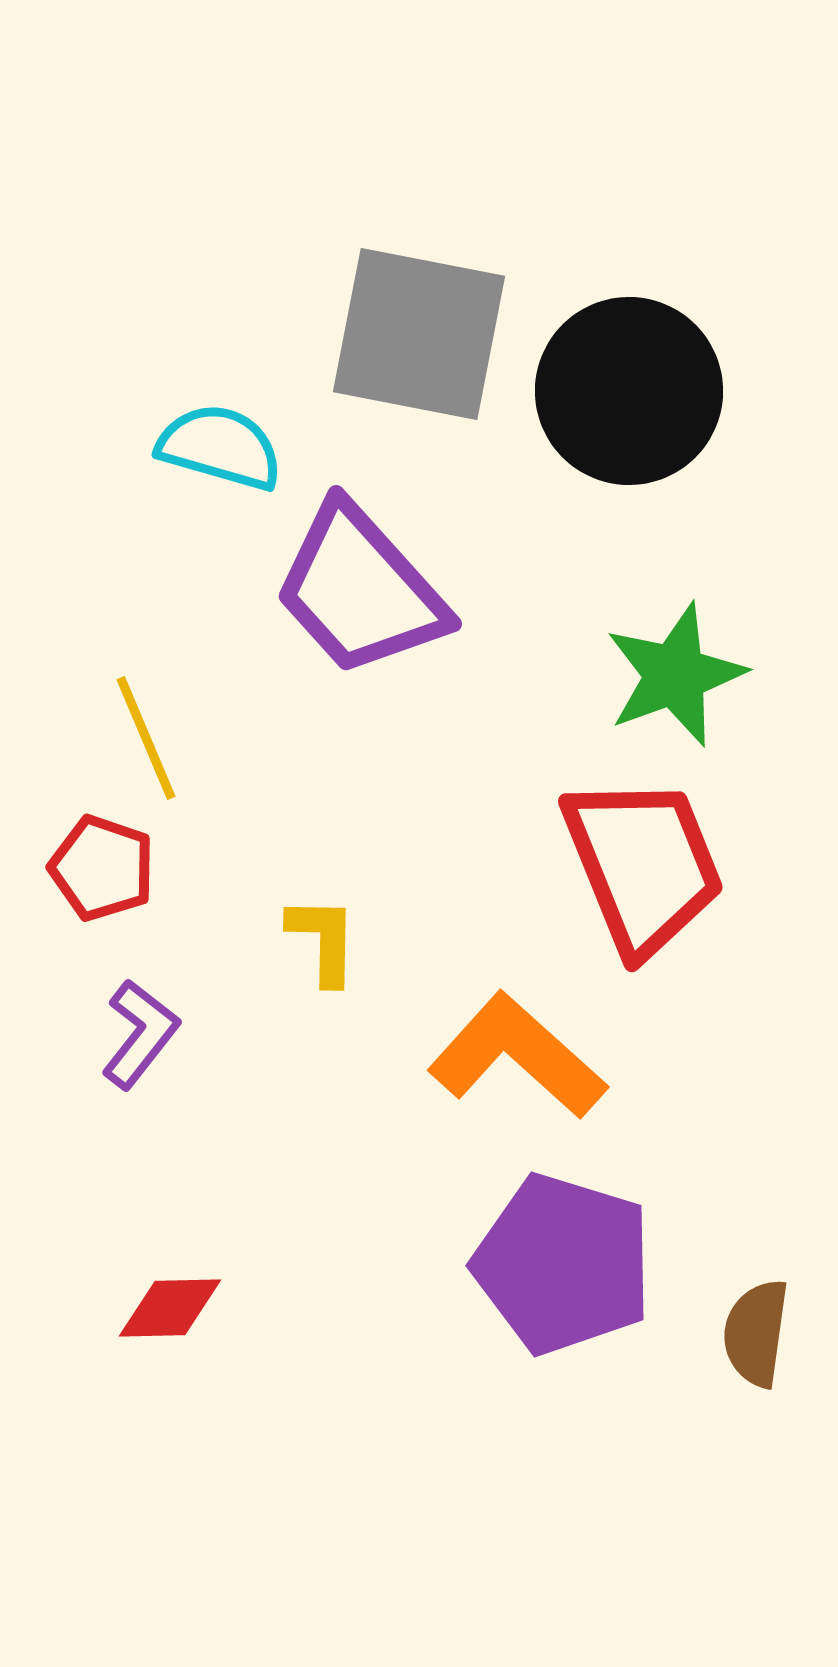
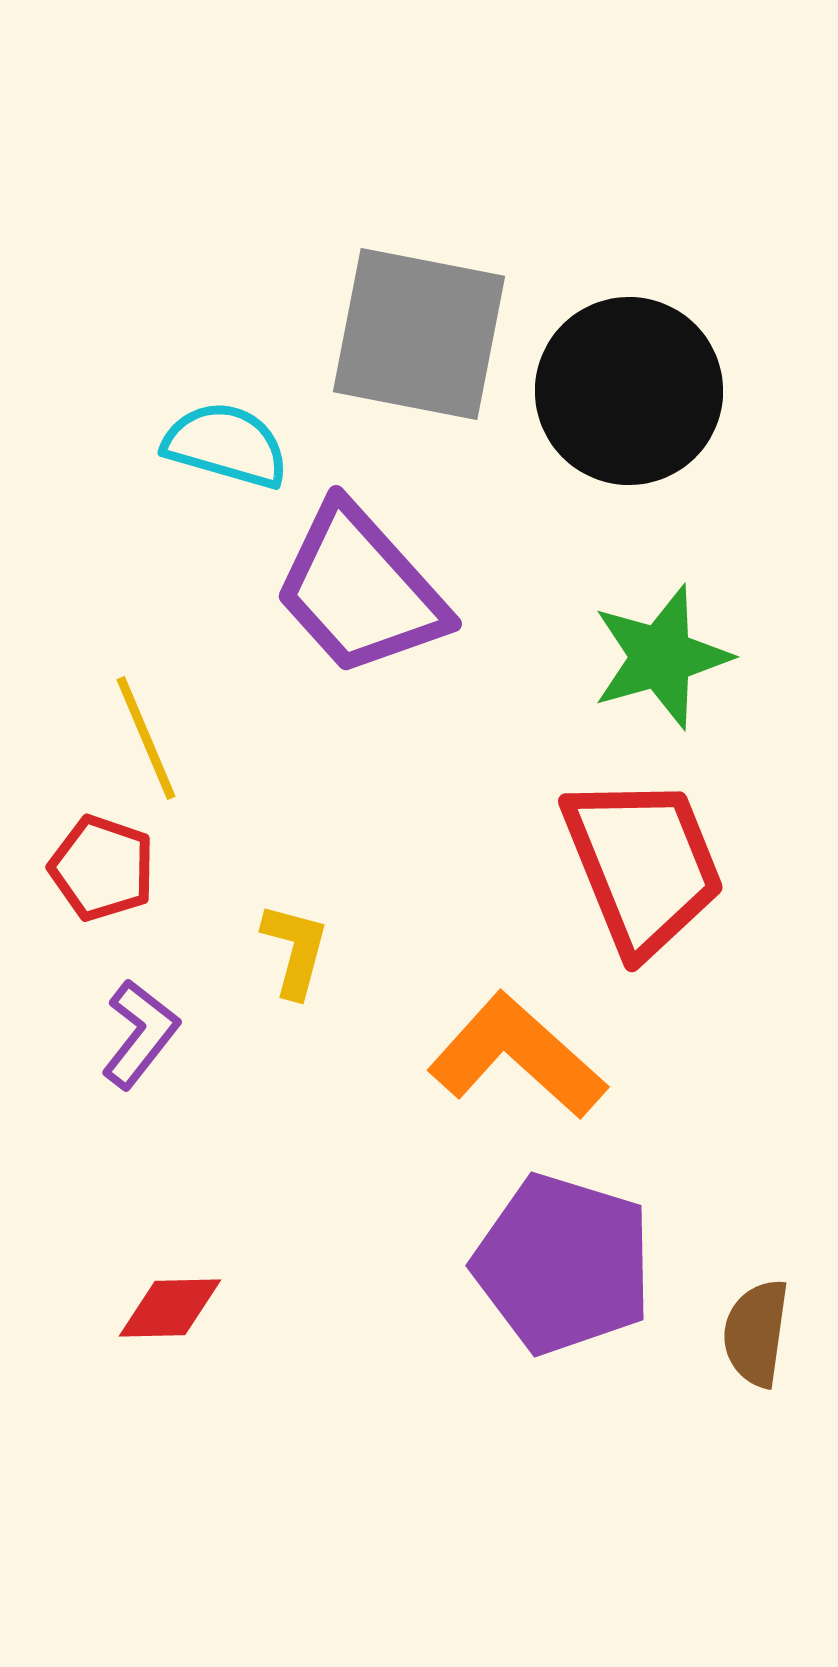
cyan semicircle: moved 6 px right, 2 px up
green star: moved 14 px left, 18 px up; rotated 4 degrees clockwise
yellow L-shape: moved 28 px left, 10 px down; rotated 14 degrees clockwise
